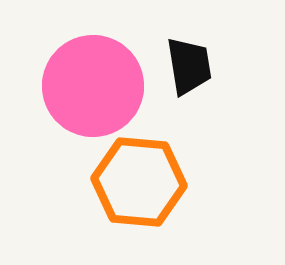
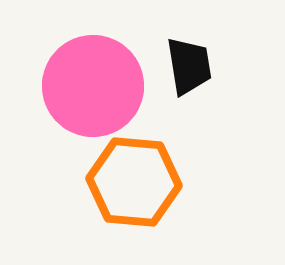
orange hexagon: moved 5 px left
